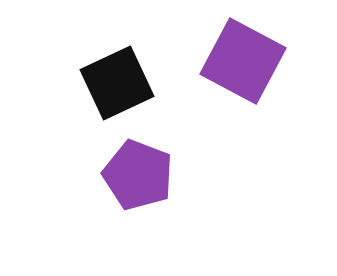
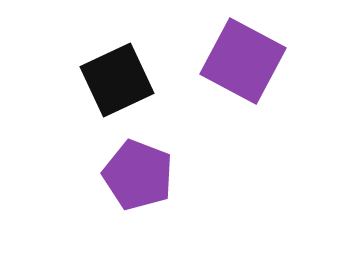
black square: moved 3 px up
